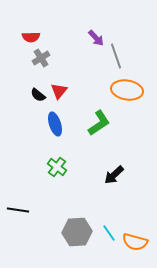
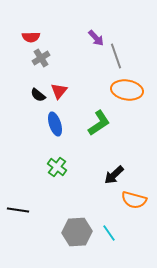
orange semicircle: moved 1 px left, 42 px up
